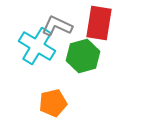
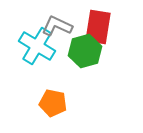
red rectangle: moved 1 px left, 4 px down
green hexagon: moved 2 px right, 5 px up
orange pentagon: rotated 24 degrees clockwise
